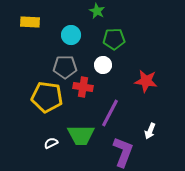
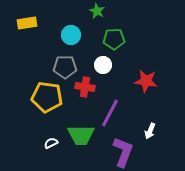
yellow rectangle: moved 3 px left, 1 px down; rotated 12 degrees counterclockwise
red cross: moved 2 px right
